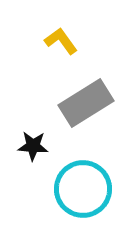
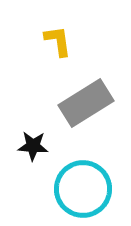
yellow L-shape: moved 3 px left; rotated 28 degrees clockwise
